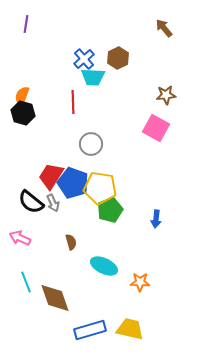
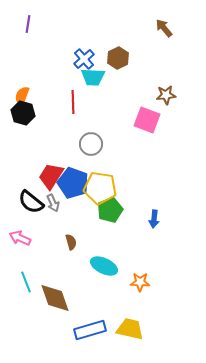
purple line: moved 2 px right
pink square: moved 9 px left, 8 px up; rotated 8 degrees counterclockwise
blue arrow: moved 2 px left
